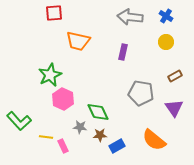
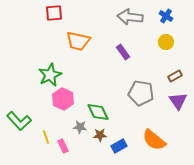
purple rectangle: rotated 49 degrees counterclockwise
purple triangle: moved 4 px right, 7 px up
yellow line: rotated 64 degrees clockwise
blue rectangle: moved 2 px right
